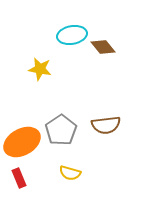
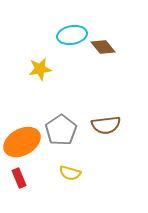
yellow star: rotated 20 degrees counterclockwise
